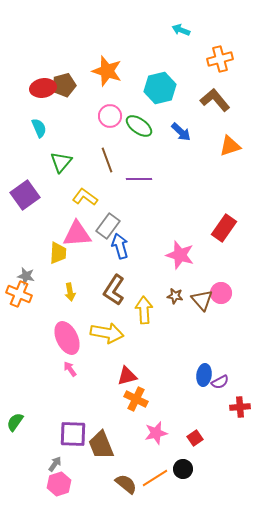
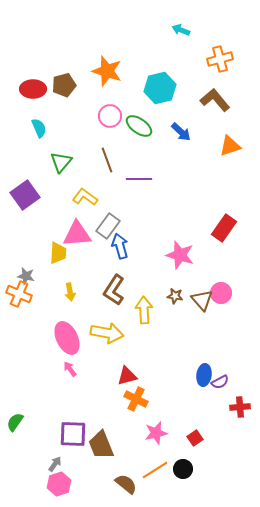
red ellipse at (43, 88): moved 10 px left, 1 px down; rotated 10 degrees clockwise
orange line at (155, 478): moved 8 px up
